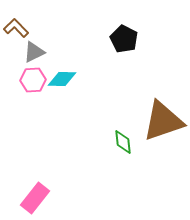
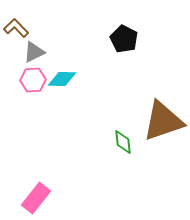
pink rectangle: moved 1 px right
